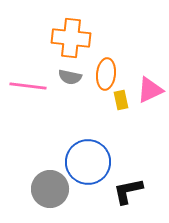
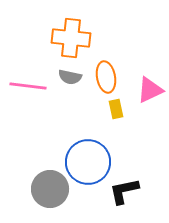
orange ellipse: moved 3 px down; rotated 16 degrees counterclockwise
yellow rectangle: moved 5 px left, 9 px down
black L-shape: moved 4 px left
